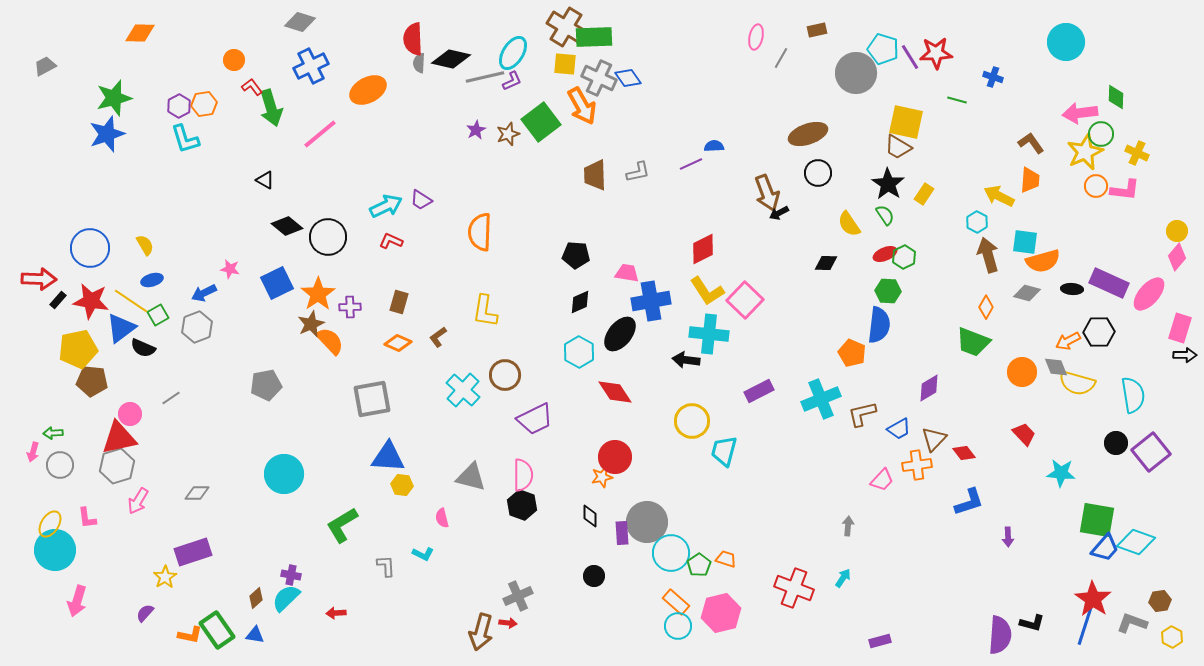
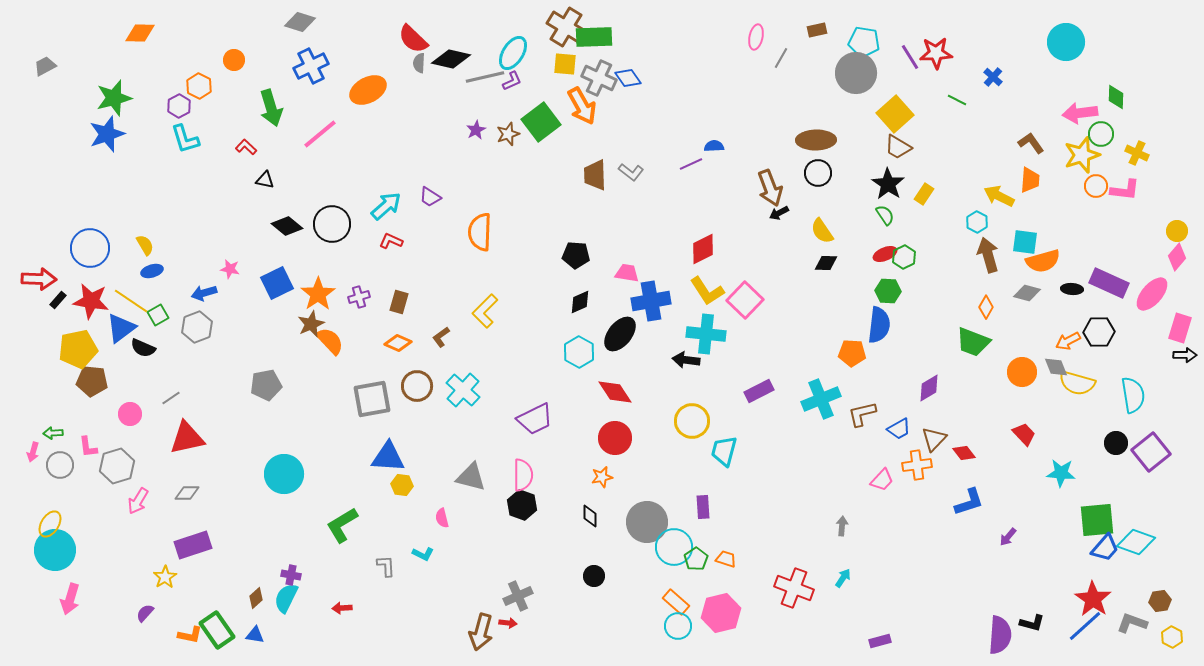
red semicircle at (413, 39): rotated 44 degrees counterclockwise
cyan pentagon at (883, 49): moved 19 px left, 7 px up; rotated 8 degrees counterclockwise
blue cross at (993, 77): rotated 24 degrees clockwise
red L-shape at (252, 87): moved 6 px left, 60 px down; rotated 10 degrees counterclockwise
green line at (957, 100): rotated 12 degrees clockwise
orange hexagon at (204, 104): moved 5 px left, 18 px up; rotated 25 degrees counterclockwise
yellow square at (906, 122): moved 11 px left, 8 px up; rotated 36 degrees clockwise
brown ellipse at (808, 134): moved 8 px right, 6 px down; rotated 18 degrees clockwise
yellow star at (1085, 152): moved 3 px left, 3 px down; rotated 6 degrees clockwise
gray L-shape at (638, 172): moved 7 px left; rotated 50 degrees clockwise
black triangle at (265, 180): rotated 18 degrees counterclockwise
brown arrow at (767, 193): moved 3 px right, 5 px up
purple trapezoid at (421, 200): moved 9 px right, 3 px up
cyan arrow at (386, 206): rotated 16 degrees counterclockwise
yellow semicircle at (849, 224): moved 27 px left, 7 px down
black circle at (328, 237): moved 4 px right, 13 px up
blue ellipse at (152, 280): moved 9 px up
blue arrow at (204, 293): rotated 10 degrees clockwise
pink ellipse at (1149, 294): moved 3 px right
purple cross at (350, 307): moved 9 px right, 10 px up; rotated 15 degrees counterclockwise
yellow L-shape at (485, 311): rotated 36 degrees clockwise
cyan cross at (709, 334): moved 3 px left
brown L-shape at (438, 337): moved 3 px right
orange pentagon at (852, 353): rotated 20 degrees counterclockwise
brown circle at (505, 375): moved 88 px left, 11 px down
red triangle at (119, 438): moved 68 px right
red circle at (615, 457): moved 19 px up
gray diamond at (197, 493): moved 10 px left
pink L-shape at (87, 518): moved 1 px right, 71 px up
green square at (1097, 520): rotated 15 degrees counterclockwise
gray arrow at (848, 526): moved 6 px left
purple rectangle at (622, 533): moved 81 px right, 26 px up
purple arrow at (1008, 537): rotated 42 degrees clockwise
purple rectangle at (193, 552): moved 7 px up
cyan circle at (671, 553): moved 3 px right, 6 px up
green pentagon at (699, 565): moved 3 px left, 6 px up
cyan semicircle at (286, 598): rotated 20 degrees counterclockwise
pink arrow at (77, 601): moved 7 px left, 2 px up
red arrow at (336, 613): moved 6 px right, 5 px up
blue line at (1085, 626): rotated 30 degrees clockwise
